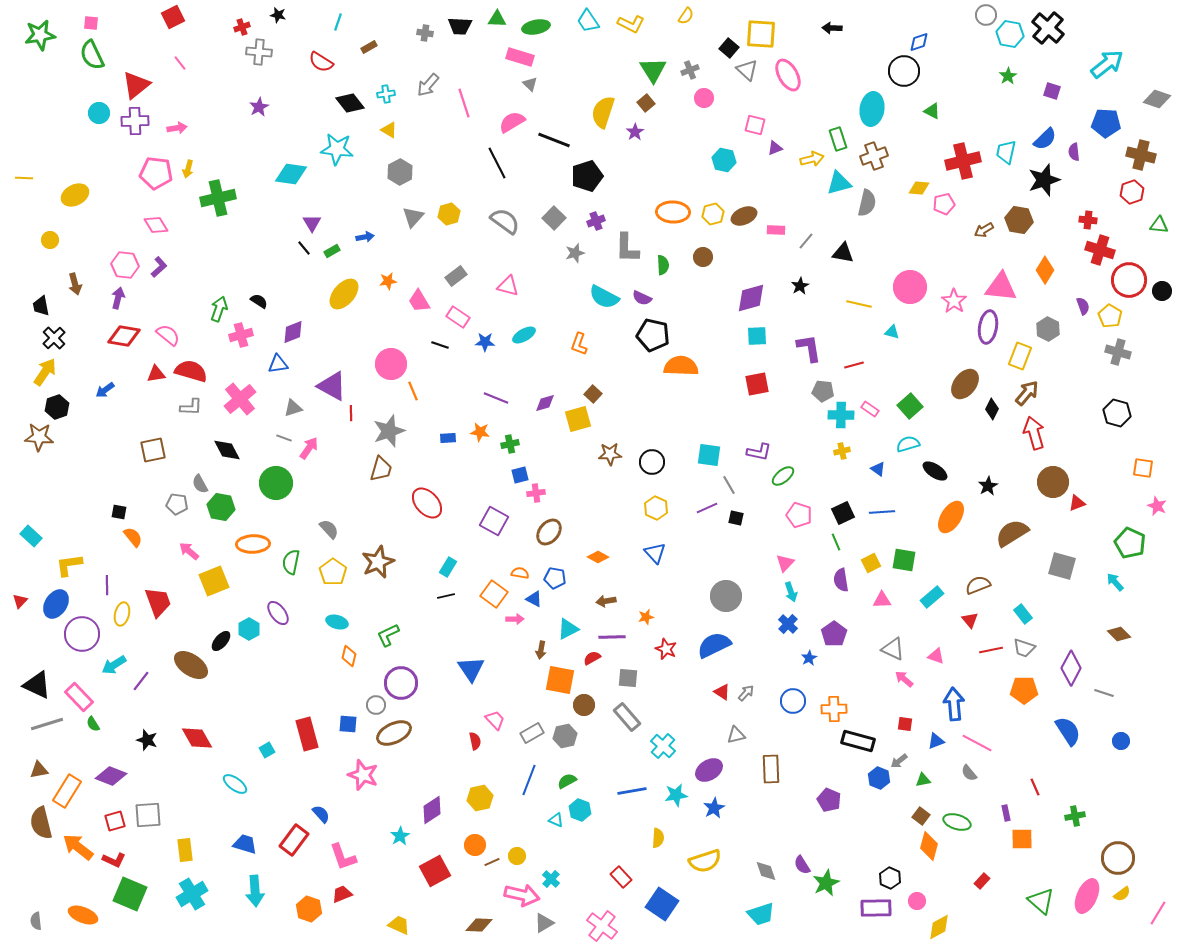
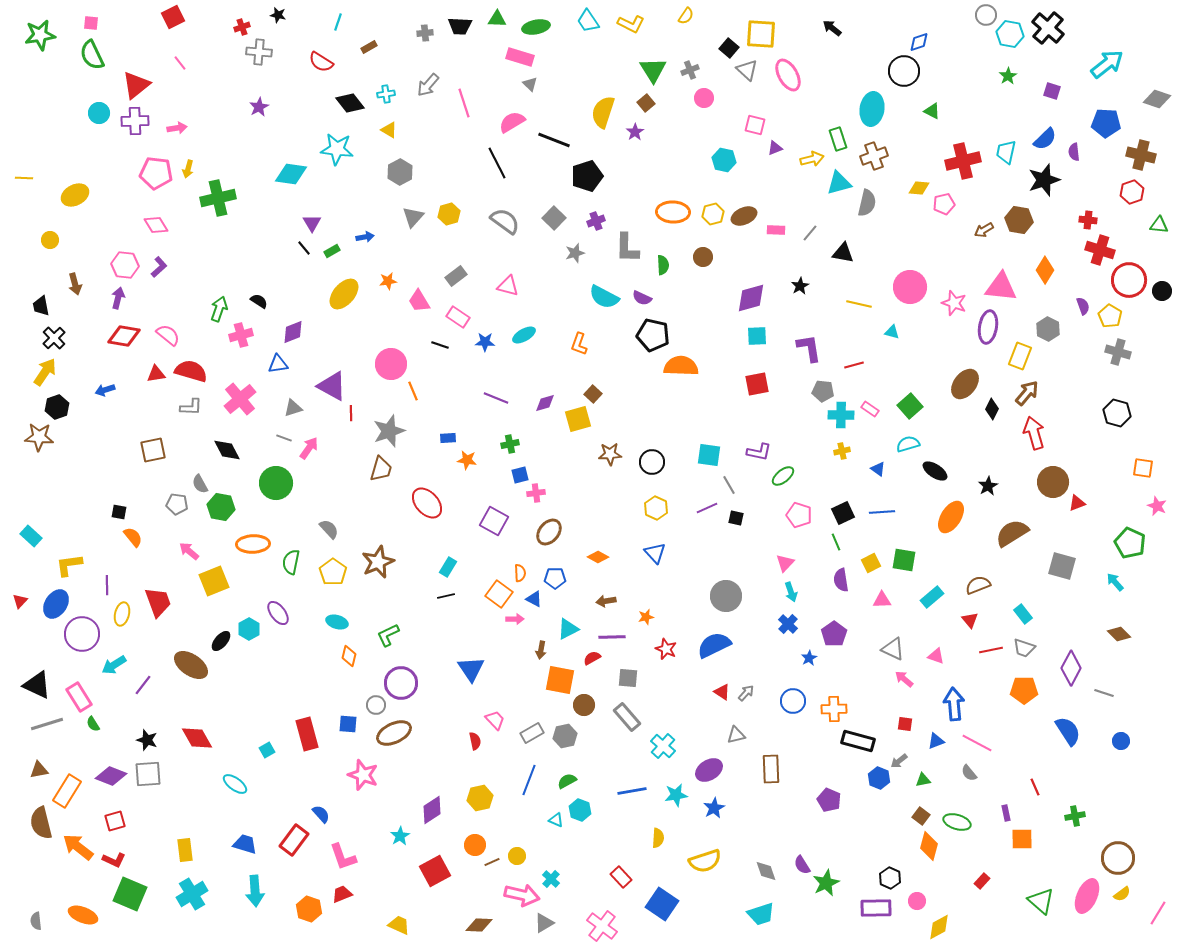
black arrow at (832, 28): rotated 36 degrees clockwise
gray cross at (425, 33): rotated 14 degrees counterclockwise
gray line at (806, 241): moved 4 px right, 8 px up
pink star at (954, 301): moved 2 px down; rotated 15 degrees counterclockwise
blue arrow at (105, 390): rotated 18 degrees clockwise
orange star at (480, 432): moved 13 px left, 28 px down
orange semicircle at (520, 573): rotated 78 degrees clockwise
blue pentagon at (555, 578): rotated 10 degrees counterclockwise
orange square at (494, 594): moved 5 px right
purple line at (141, 681): moved 2 px right, 4 px down
pink rectangle at (79, 697): rotated 12 degrees clockwise
gray square at (148, 815): moved 41 px up
